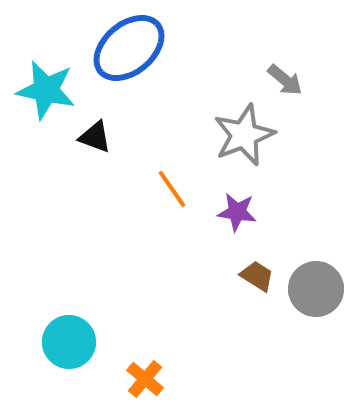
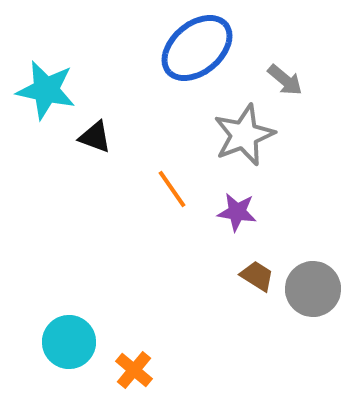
blue ellipse: moved 68 px right
gray circle: moved 3 px left
orange cross: moved 11 px left, 9 px up
